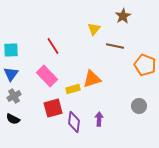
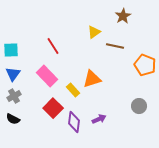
yellow triangle: moved 3 px down; rotated 16 degrees clockwise
blue triangle: moved 2 px right
yellow rectangle: moved 1 px down; rotated 64 degrees clockwise
red square: rotated 30 degrees counterclockwise
purple arrow: rotated 64 degrees clockwise
